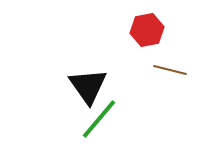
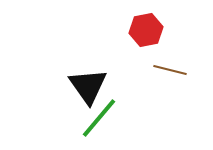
red hexagon: moved 1 px left
green line: moved 1 px up
